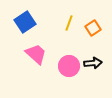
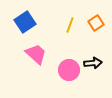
yellow line: moved 1 px right, 2 px down
orange square: moved 3 px right, 5 px up
pink circle: moved 4 px down
